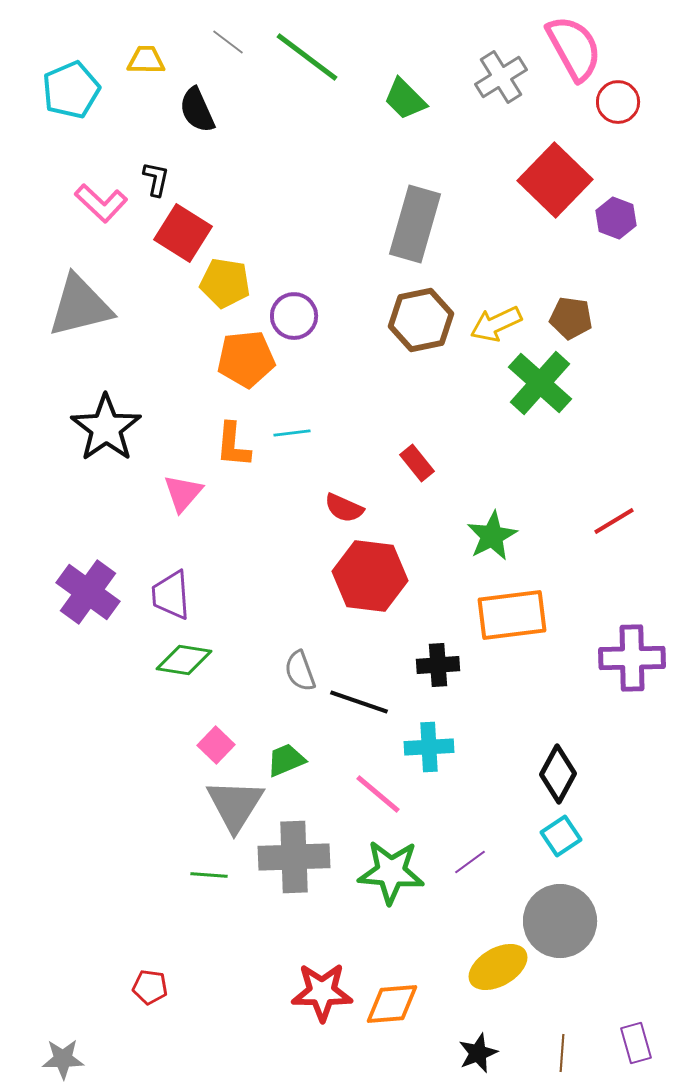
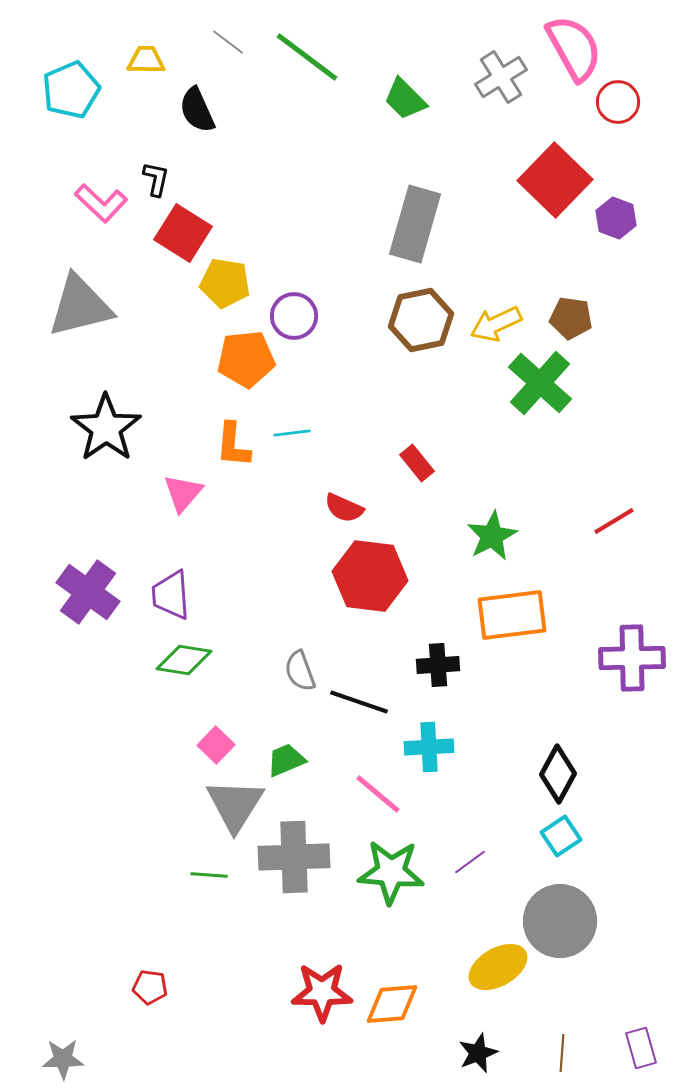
purple rectangle at (636, 1043): moved 5 px right, 5 px down
